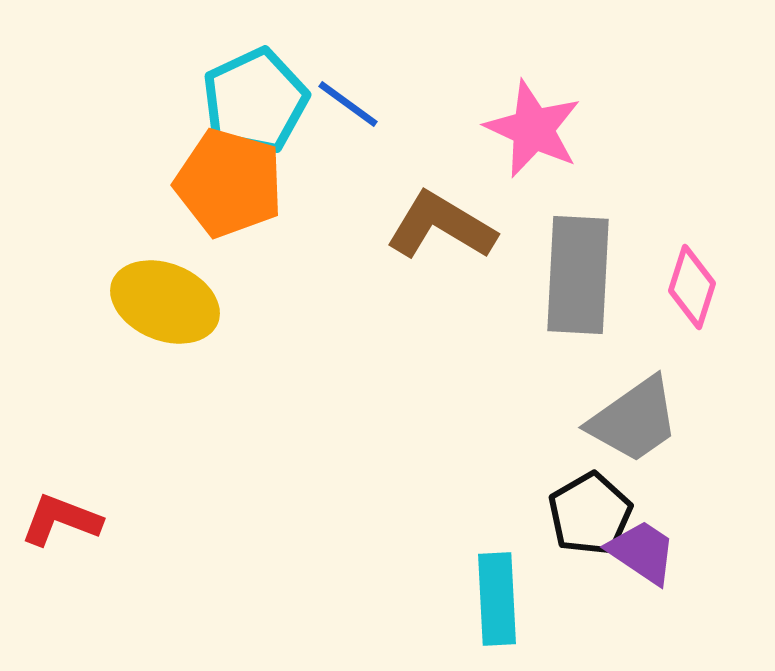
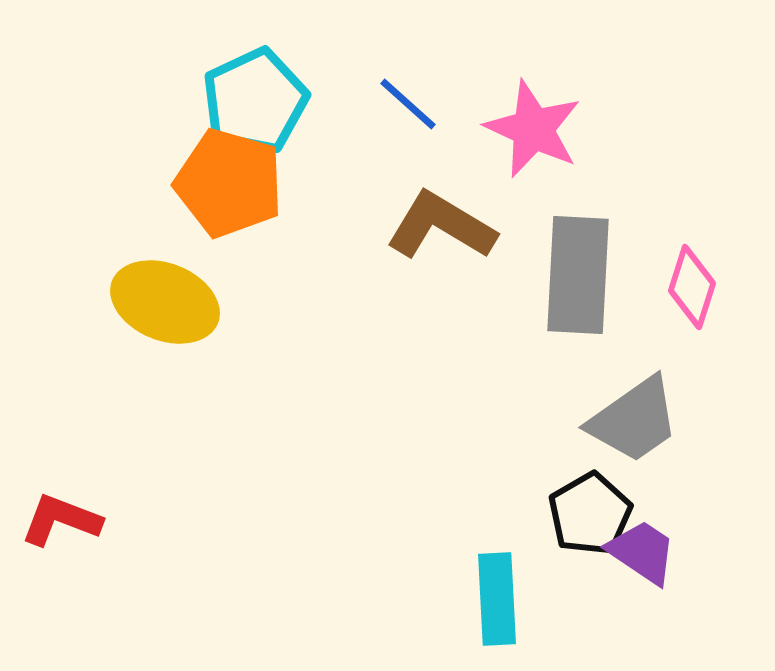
blue line: moved 60 px right; rotated 6 degrees clockwise
